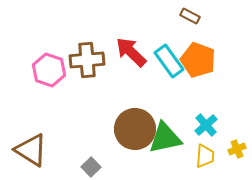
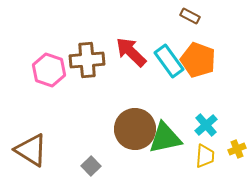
gray square: moved 1 px up
